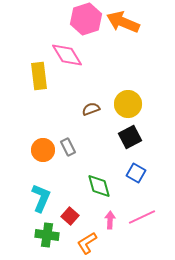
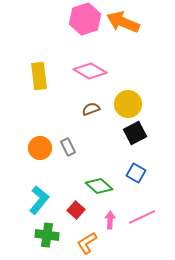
pink hexagon: moved 1 px left
pink diamond: moved 23 px right, 16 px down; rotated 28 degrees counterclockwise
black square: moved 5 px right, 4 px up
orange circle: moved 3 px left, 2 px up
green diamond: rotated 32 degrees counterclockwise
cyan L-shape: moved 2 px left, 2 px down; rotated 16 degrees clockwise
red square: moved 6 px right, 6 px up
